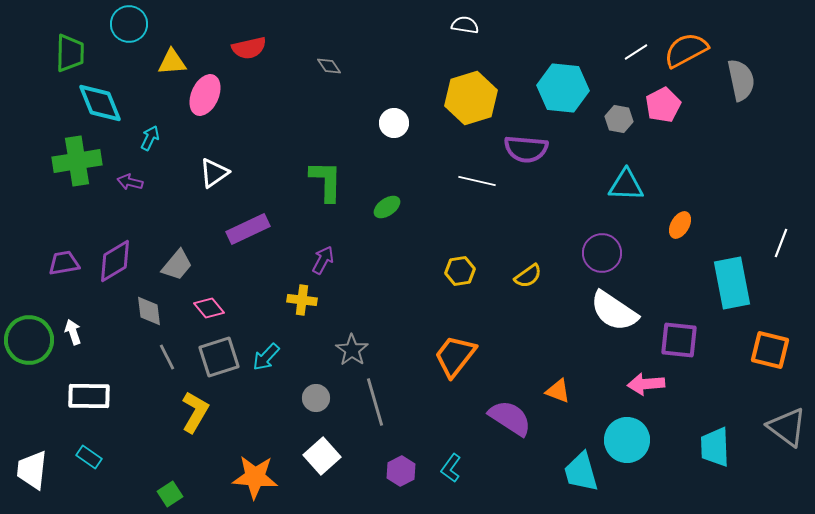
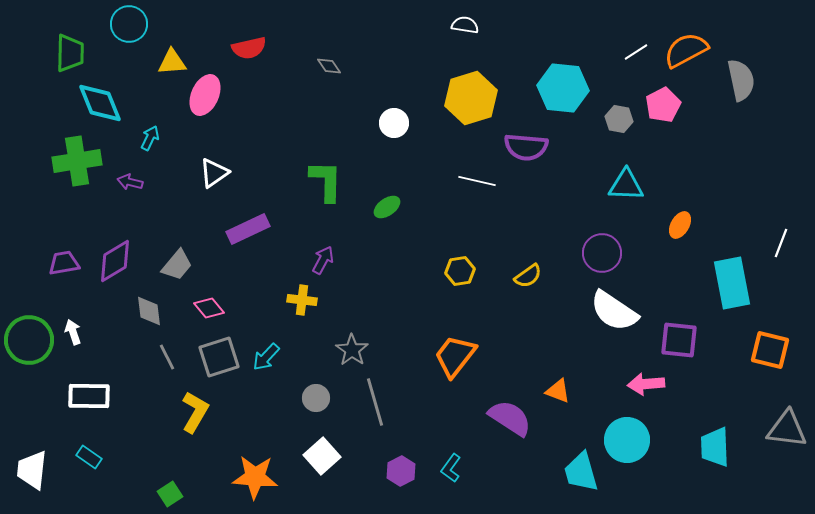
purple semicircle at (526, 149): moved 2 px up
gray triangle at (787, 427): moved 2 px down; rotated 30 degrees counterclockwise
